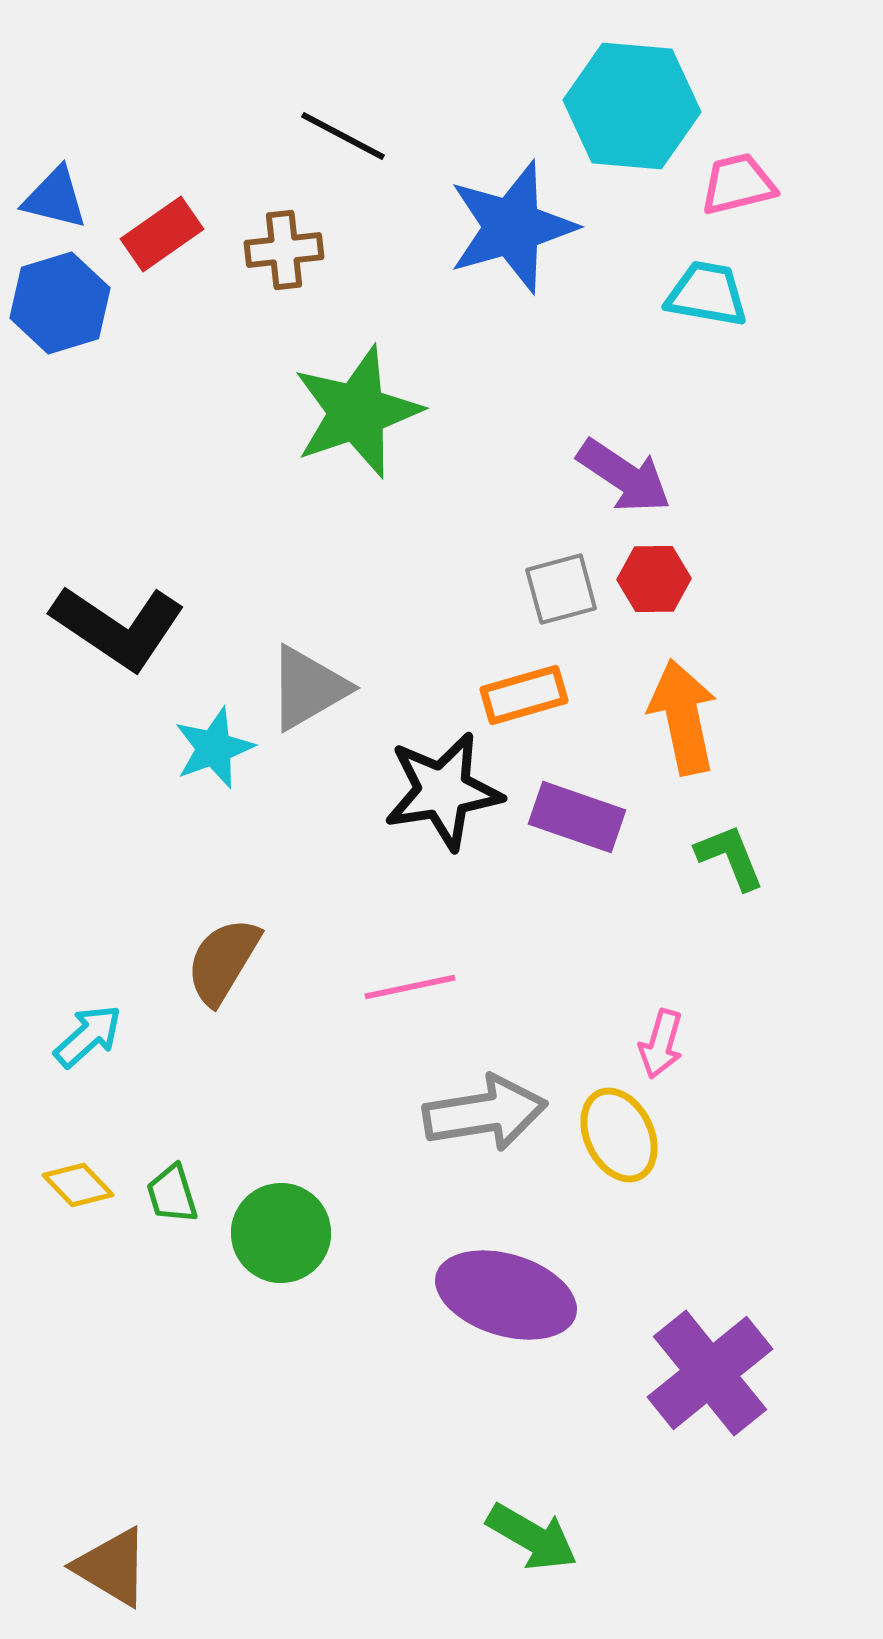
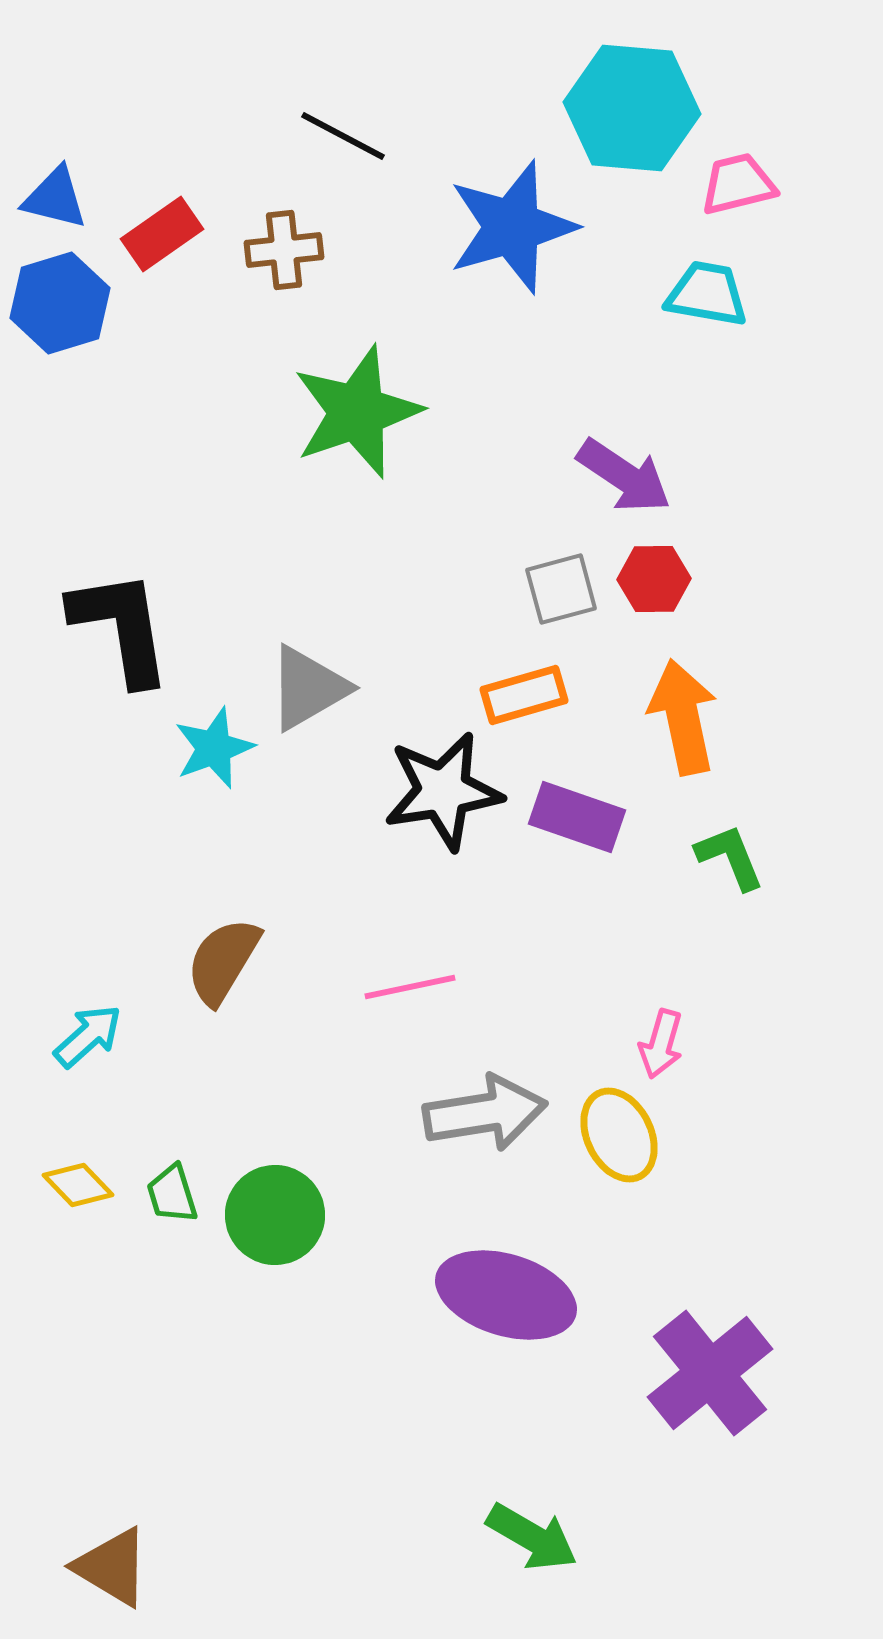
cyan hexagon: moved 2 px down
black L-shape: moved 3 px right; rotated 133 degrees counterclockwise
green circle: moved 6 px left, 18 px up
